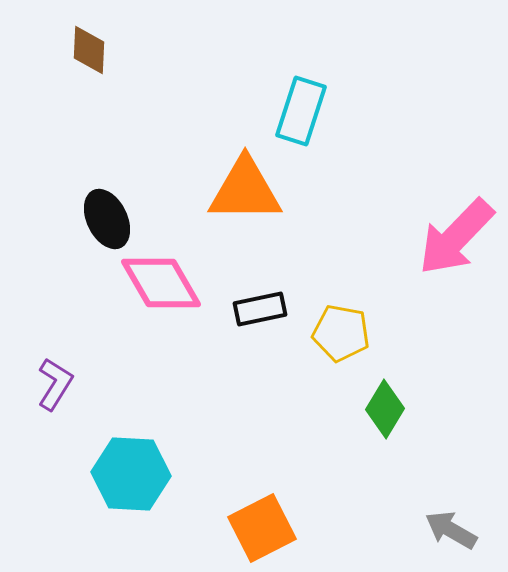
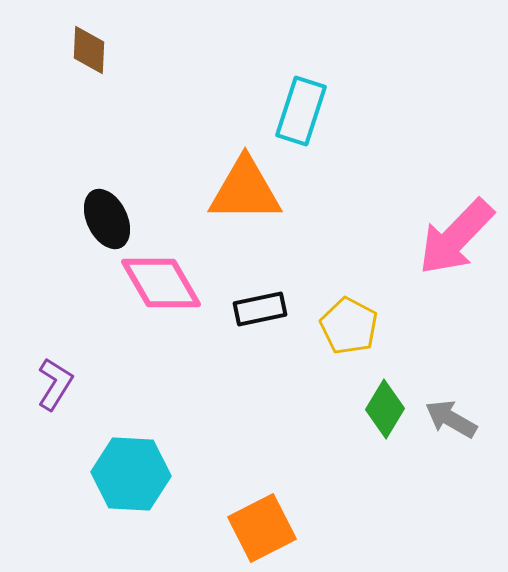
yellow pentagon: moved 8 px right, 7 px up; rotated 18 degrees clockwise
gray arrow: moved 111 px up
